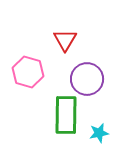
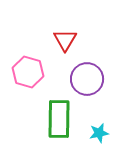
green rectangle: moved 7 px left, 4 px down
